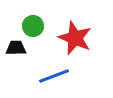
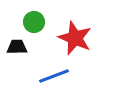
green circle: moved 1 px right, 4 px up
black trapezoid: moved 1 px right, 1 px up
